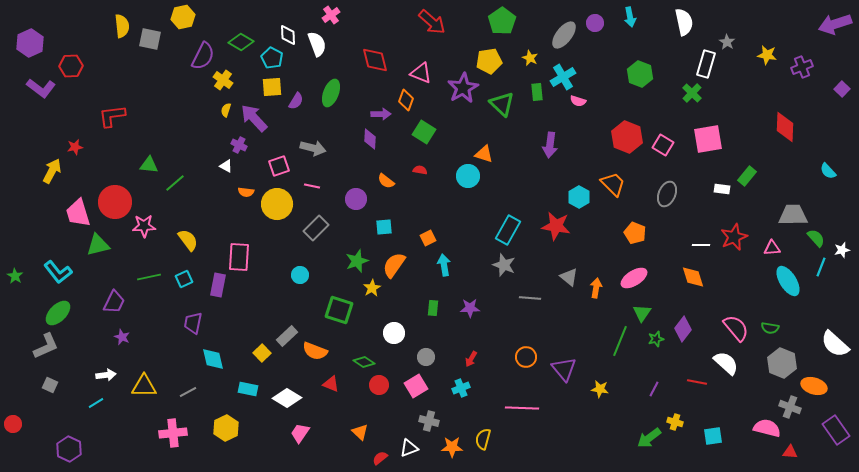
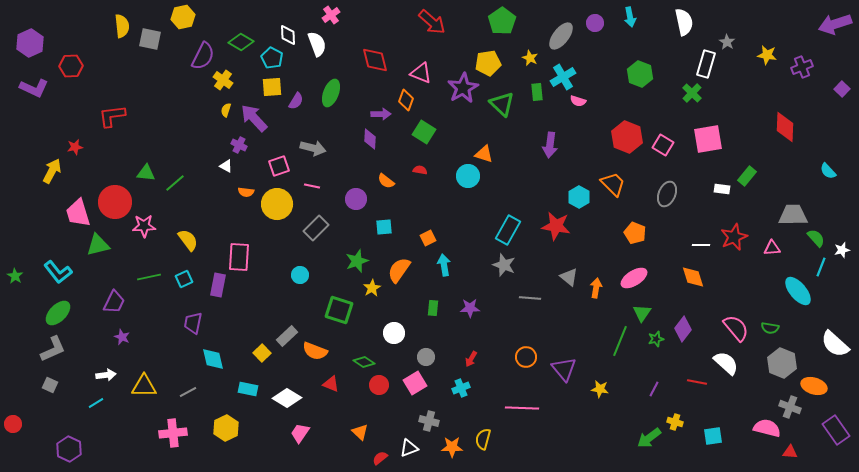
gray ellipse at (564, 35): moved 3 px left, 1 px down
yellow pentagon at (489, 61): moved 1 px left, 2 px down
purple L-shape at (41, 88): moved 7 px left; rotated 12 degrees counterclockwise
green triangle at (149, 165): moved 3 px left, 8 px down
orange semicircle at (394, 265): moved 5 px right, 5 px down
cyan ellipse at (788, 281): moved 10 px right, 10 px down; rotated 8 degrees counterclockwise
gray L-shape at (46, 346): moved 7 px right, 3 px down
pink square at (416, 386): moved 1 px left, 3 px up
